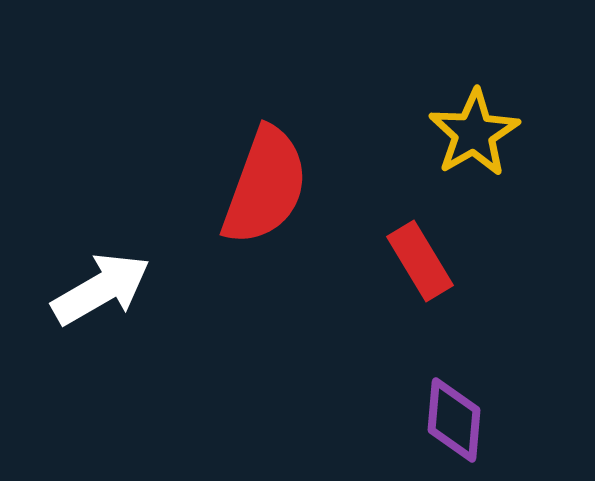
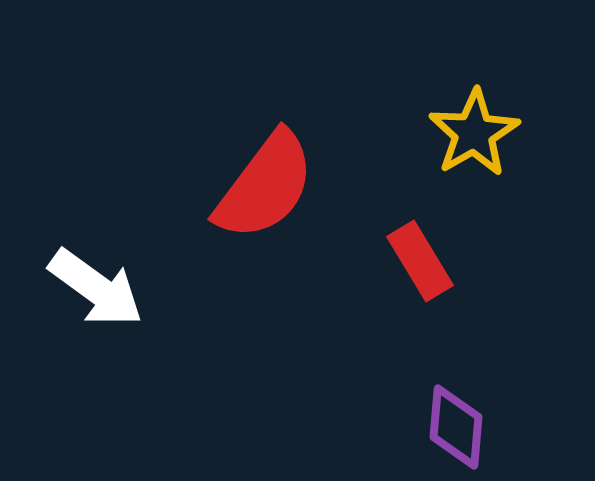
red semicircle: rotated 17 degrees clockwise
white arrow: moved 5 px left, 1 px up; rotated 66 degrees clockwise
purple diamond: moved 2 px right, 7 px down
